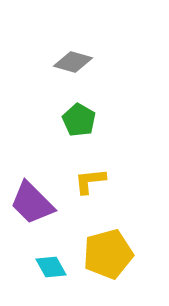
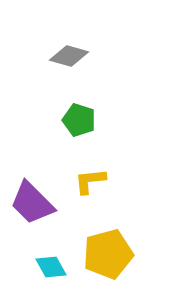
gray diamond: moved 4 px left, 6 px up
green pentagon: rotated 12 degrees counterclockwise
